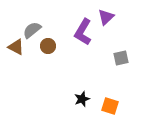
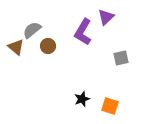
brown triangle: rotated 12 degrees clockwise
